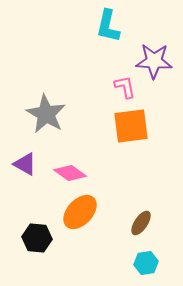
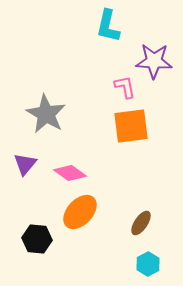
purple triangle: rotated 40 degrees clockwise
black hexagon: moved 1 px down
cyan hexagon: moved 2 px right, 1 px down; rotated 20 degrees counterclockwise
